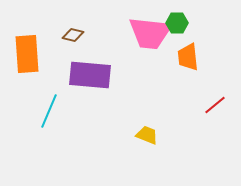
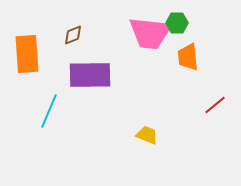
brown diamond: rotated 35 degrees counterclockwise
purple rectangle: rotated 6 degrees counterclockwise
